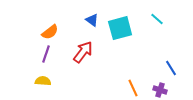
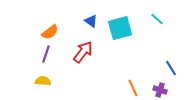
blue triangle: moved 1 px left, 1 px down
